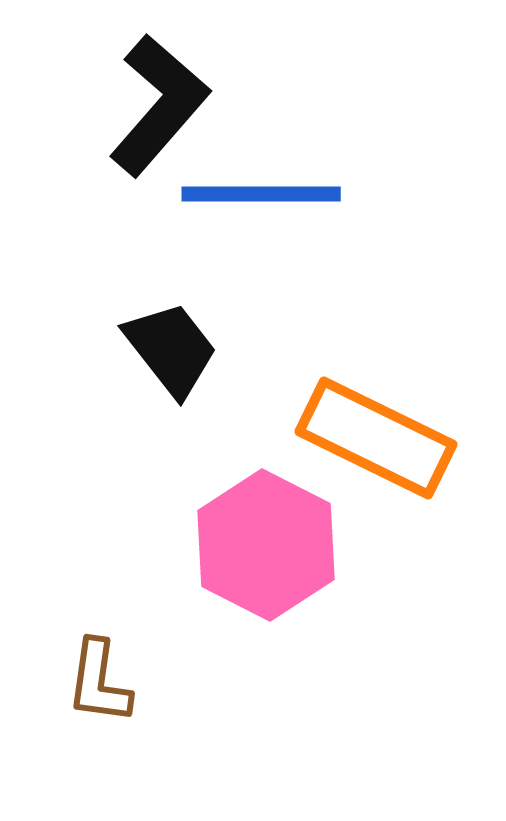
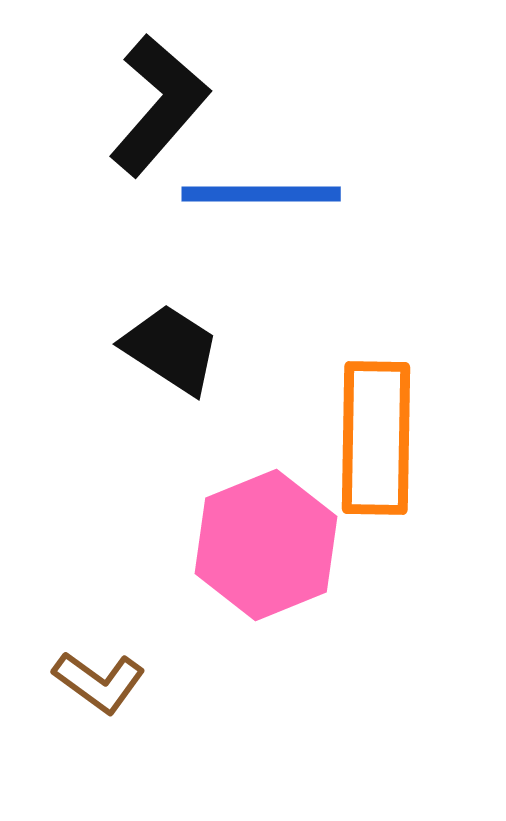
black trapezoid: rotated 19 degrees counterclockwise
orange rectangle: rotated 65 degrees clockwise
pink hexagon: rotated 11 degrees clockwise
brown L-shape: rotated 62 degrees counterclockwise
